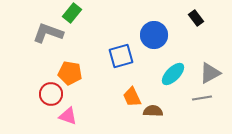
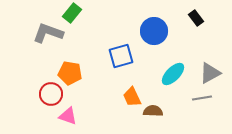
blue circle: moved 4 px up
